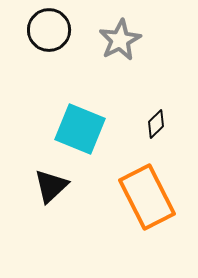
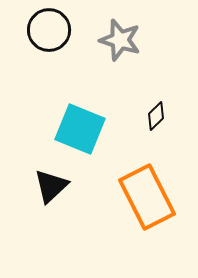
gray star: rotated 27 degrees counterclockwise
black diamond: moved 8 px up
